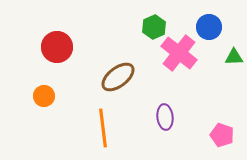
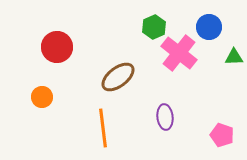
orange circle: moved 2 px left, 1 px down
